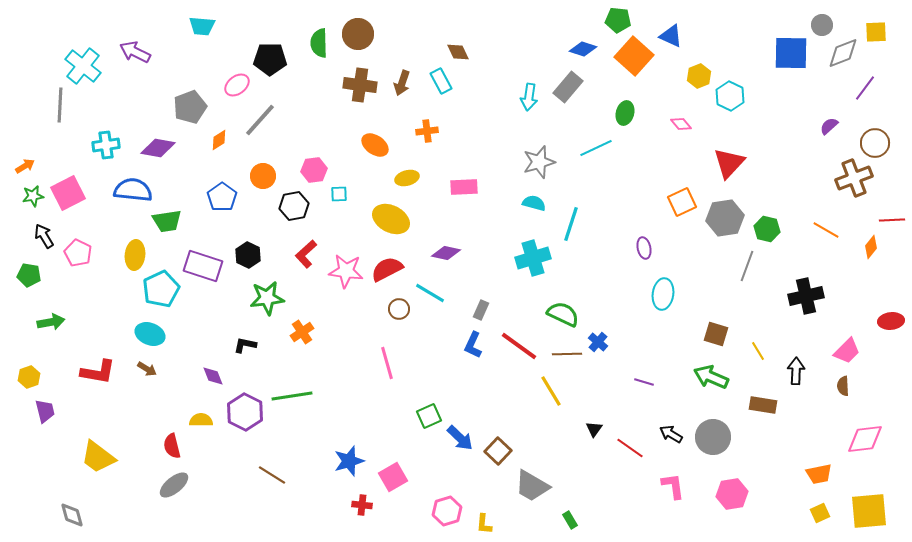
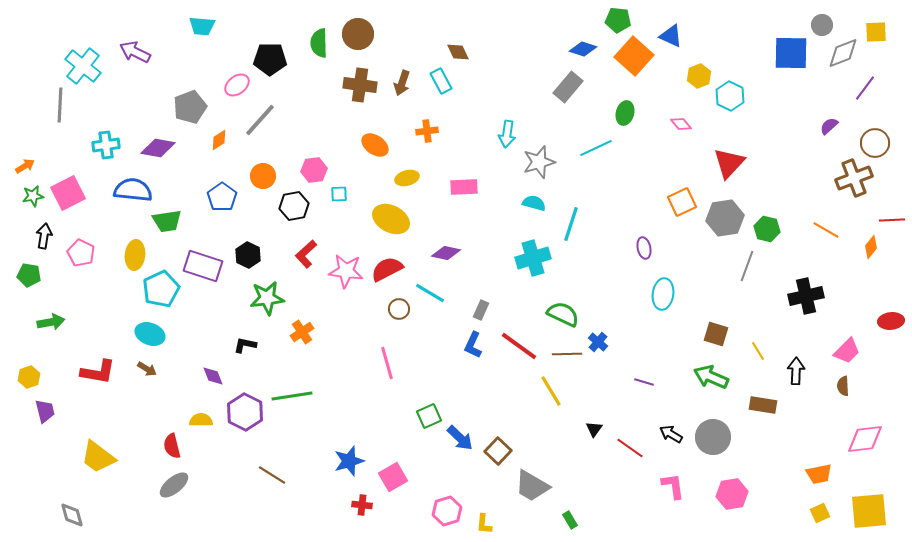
cyan arrow at (529, 97): moved 22 px left, 37 px down
black arrow at (44, 236): rotated 40 degrees clockwise
pink pentagon at (78, 253): moved 3 px right
